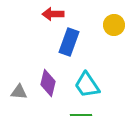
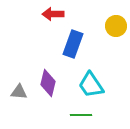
yellow circle: moved 2 px right, 1 px down
blue rectangle: moved 4 px right, 2 px down
cyan trapezoid: moved 4 px right
